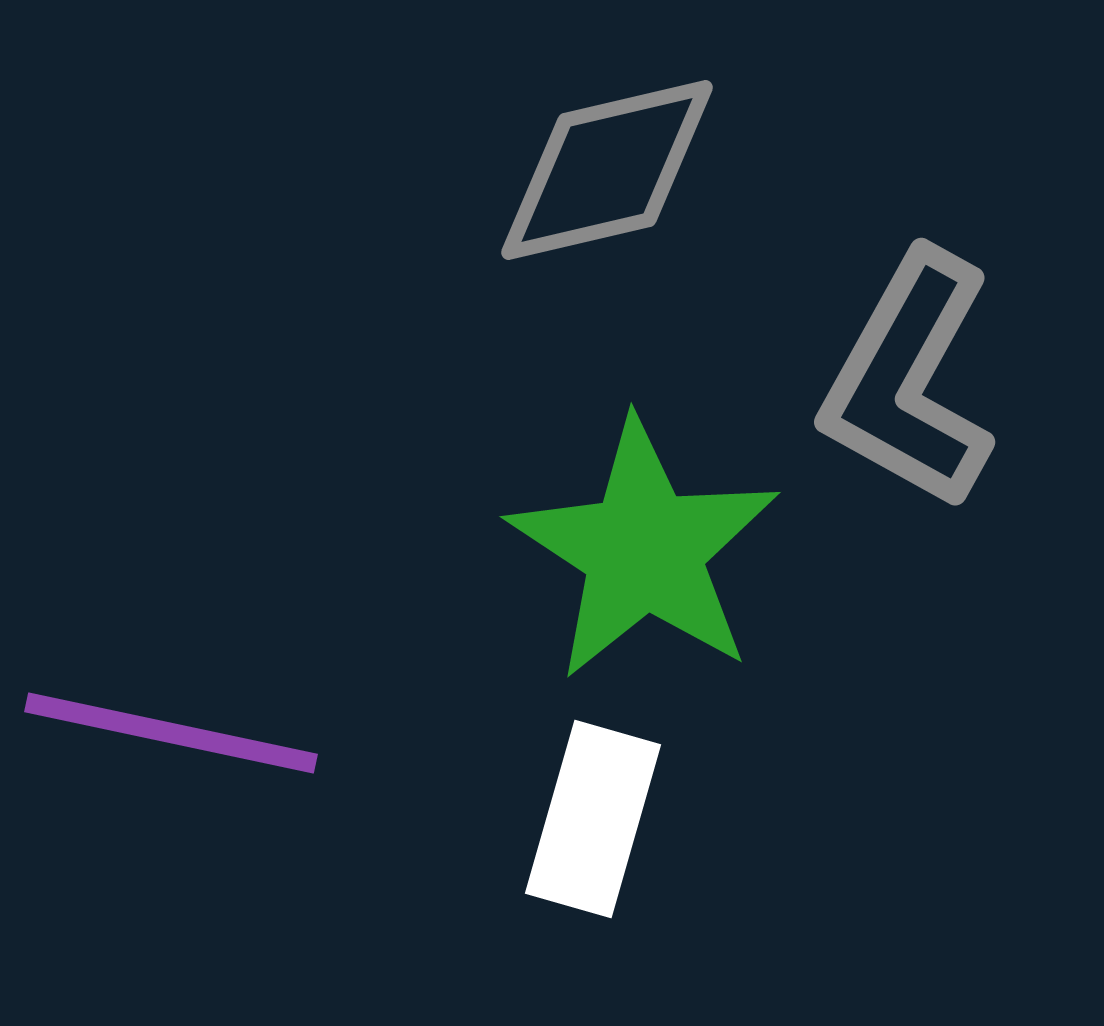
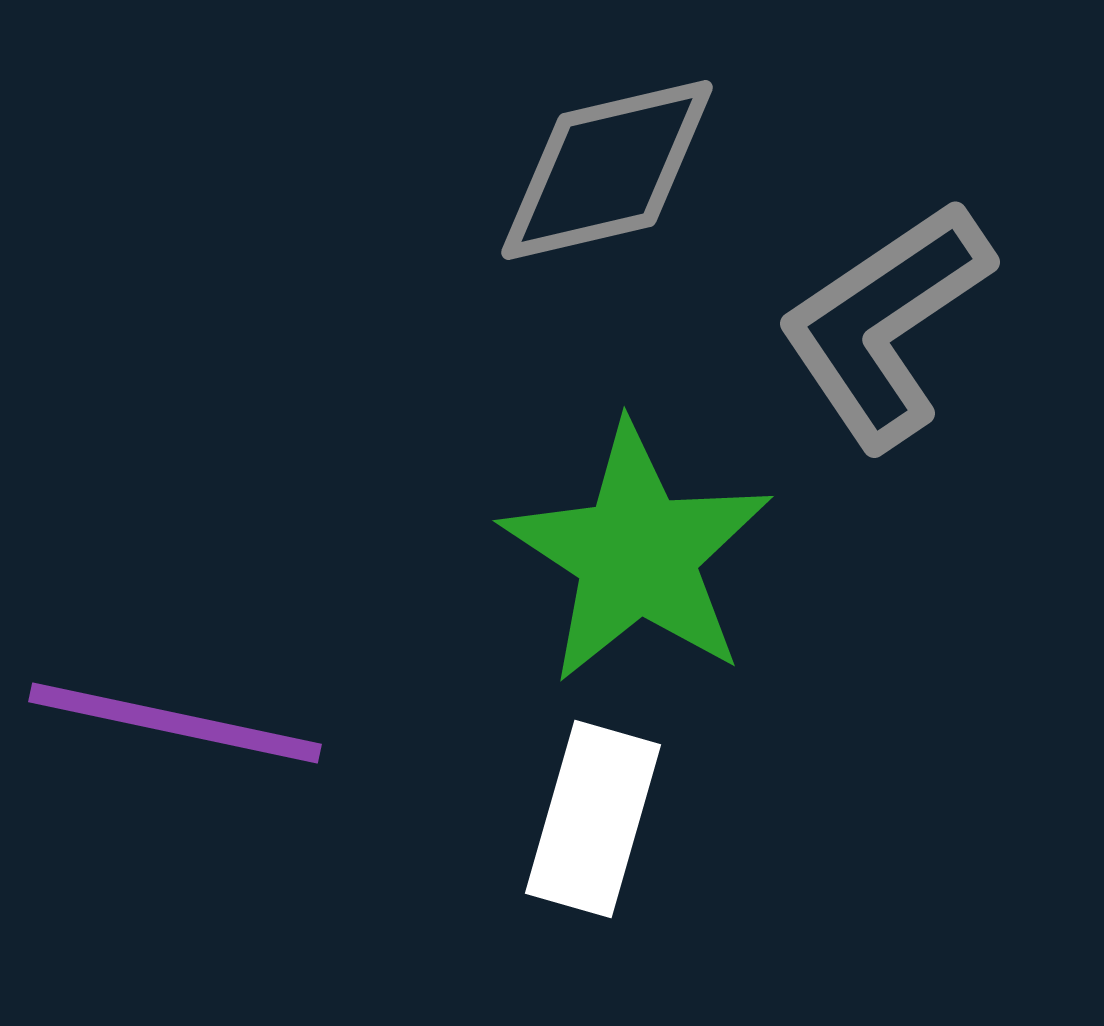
gray L-shape: moved 24 px left, 56 px up; rotated 27 degrees clockwise
green star: moved 7 px left, 4 px down
purple line: moved 4 px right, 10 px up
